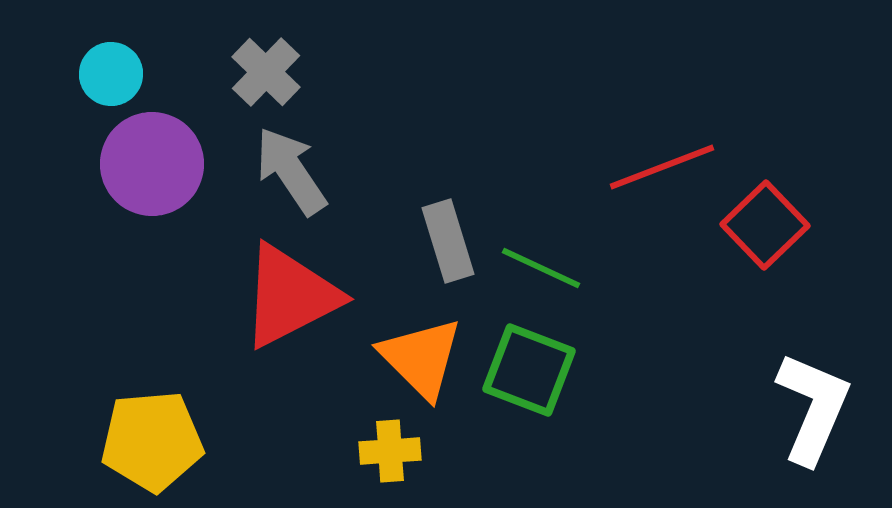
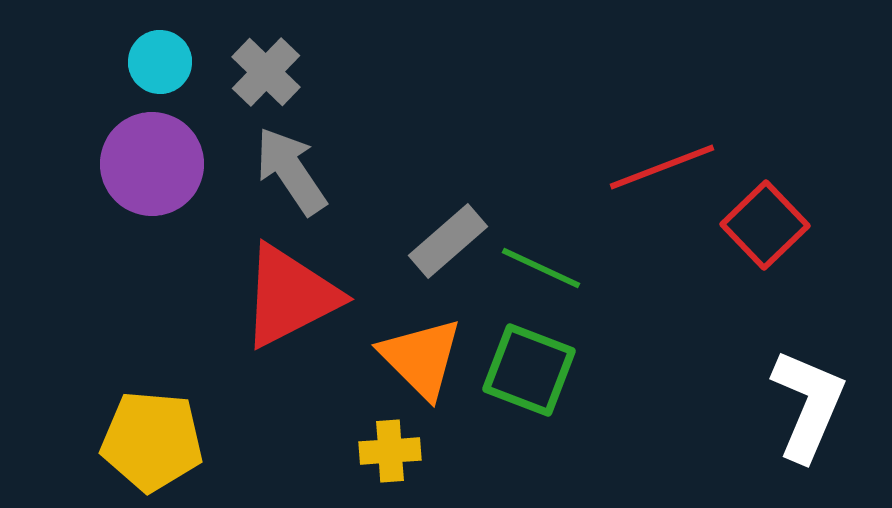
cyan circle: moved 49 px right, 12 px up
gray rectangle: rotated 66 degrees clockwise
white L-shape: moved 5 px left, 3 px up
yellow pentagon: rotated 10 degrees clockwise
